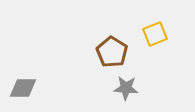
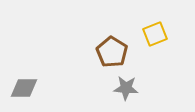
gray diamond: moved 1 px right
